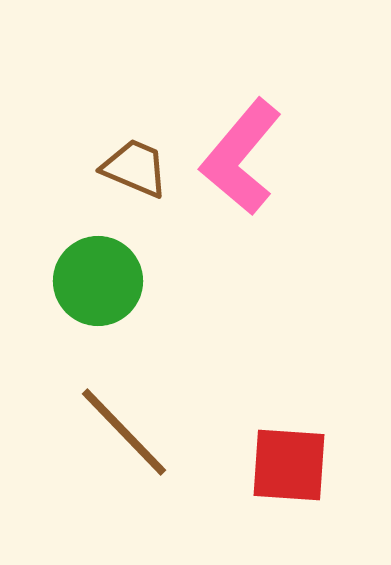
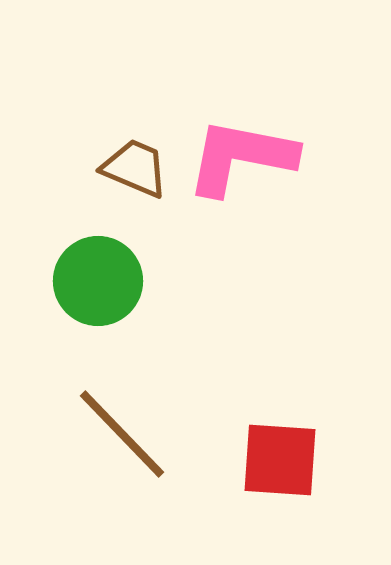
pink L-shape: rotated 61 degrees clockwise
brown line: moved 2 px left, 2 px down
red square: moved 9 px left, 5 px up
